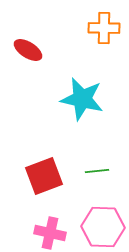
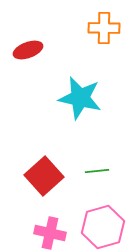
red ellipse: rotated 52 degrees counterclockwise
cyan star: moved 2 px left, 1 px up
red square: rotated 21 degrees counterclockwise
pink hexagon: rotated 18 degrees counterclockwise
